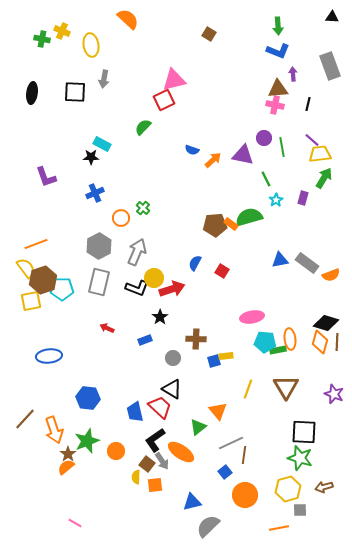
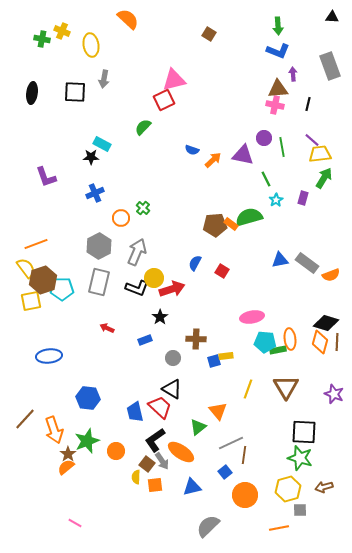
blue triangle at (192, 502): moved 15 px up
